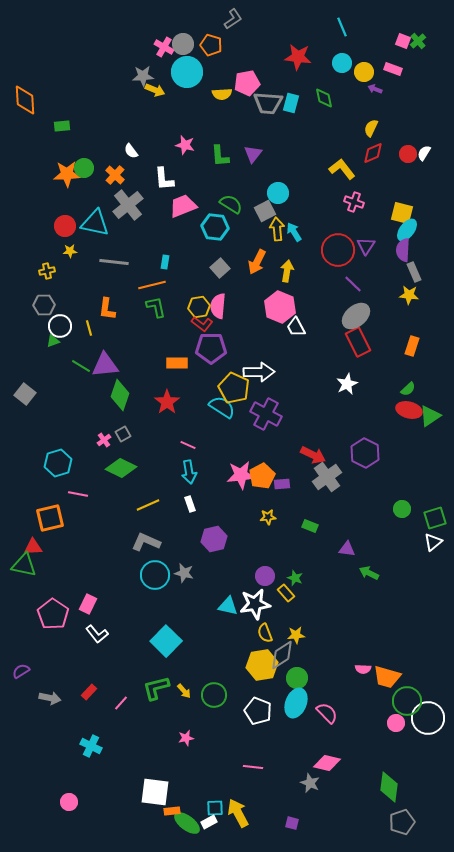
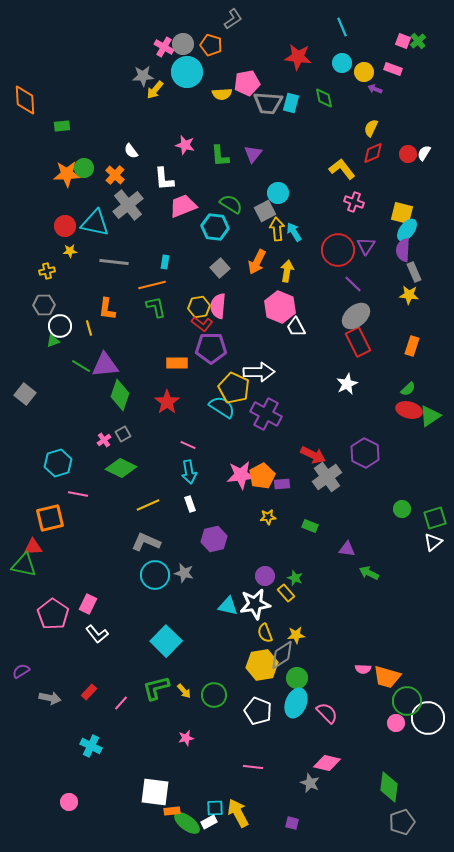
yellow arrow at (155, 90): rotated 108 degrees clockwise
